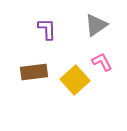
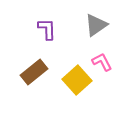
brown rectangle: rotated 32 degrees counterclockwise
yellow square: moved 2 px right
